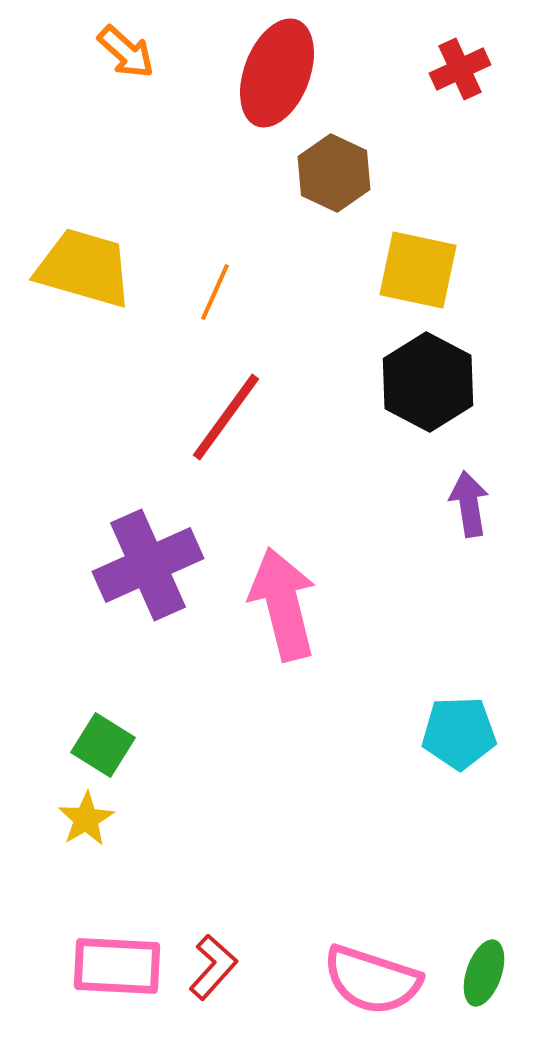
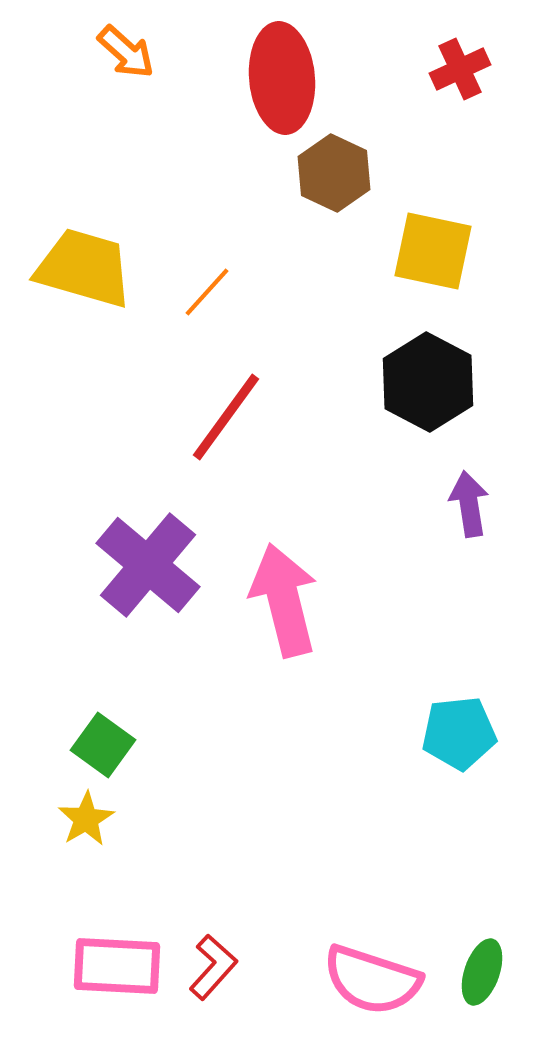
red ellipse: moved 5 px right, 5 px down; rotated 26 degrees counterclockwise
yellow square: moved 15 px right, 19 px up
orange line: moved 8 px left; rotated 18 degrees clockwise
purple cross: rotated 26 degrees counterclockwise
pink arrow: moved 1 px right, 4 px up
cyan pentagon: rotated 4 degrees counterclockwise
green square: rotated 4 degrees clockwise
green ellipse: moved 2 px left, 1 px up
